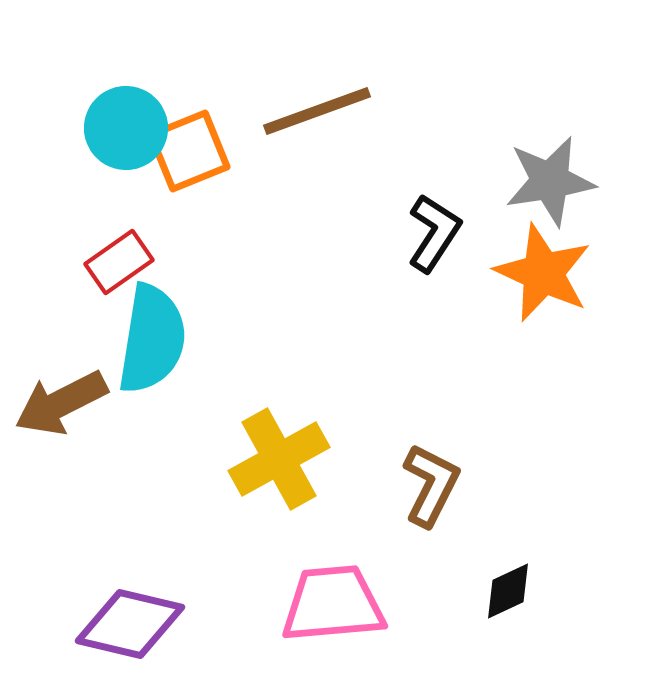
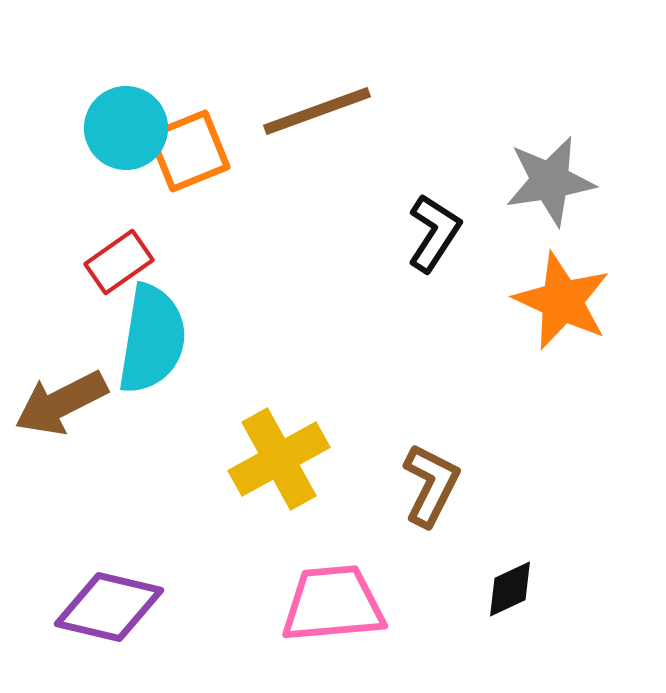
orange star: moved 19 px right, 28 px down
black diamond: moved 2 px right, 2 px up
purple diamond: moved 21 px left, 17 px up
